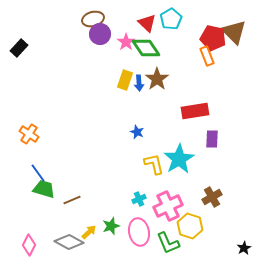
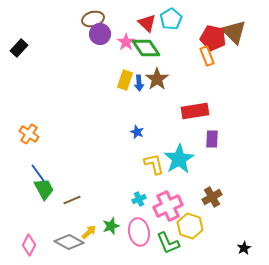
green trapezoid: rotated 45 degrees clockwise
